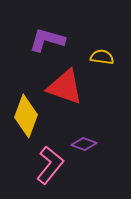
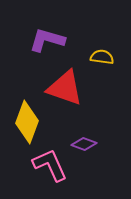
red triangle: moved 1 px down
yellow diamond: moved 1 px right, 6 px down
pink L-shape: rotated 63 degrees counterclockwise
